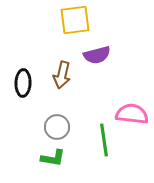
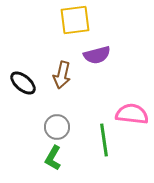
black ellipse: rotated 52 degrees counterclockwise
green L-shape: rotated 110 degrees clockwise
